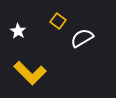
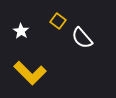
white star: moved 3 px right
white semicircle: rotated 100 degrees counterclockwise
